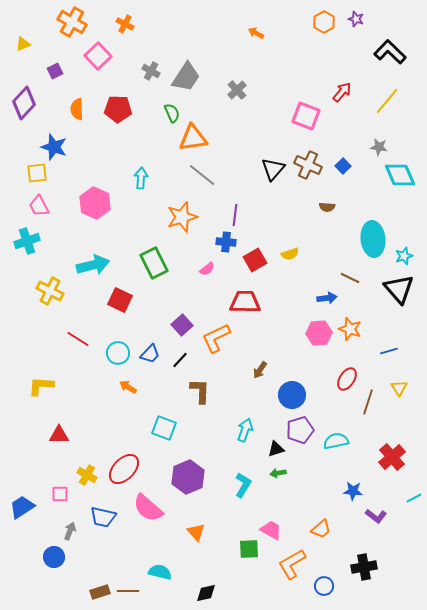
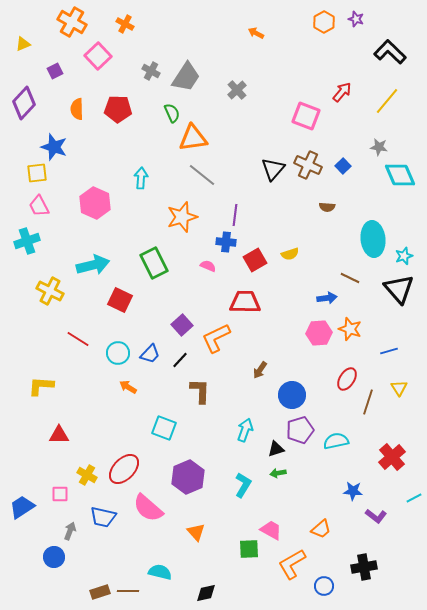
pink semicircle at (207, 269): moved 1 px right, 3 px up; rotated 119 degrees counterclockwise
